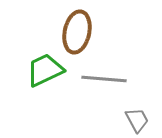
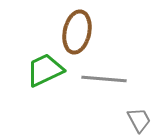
gray trapezoid: moved 2 px right
